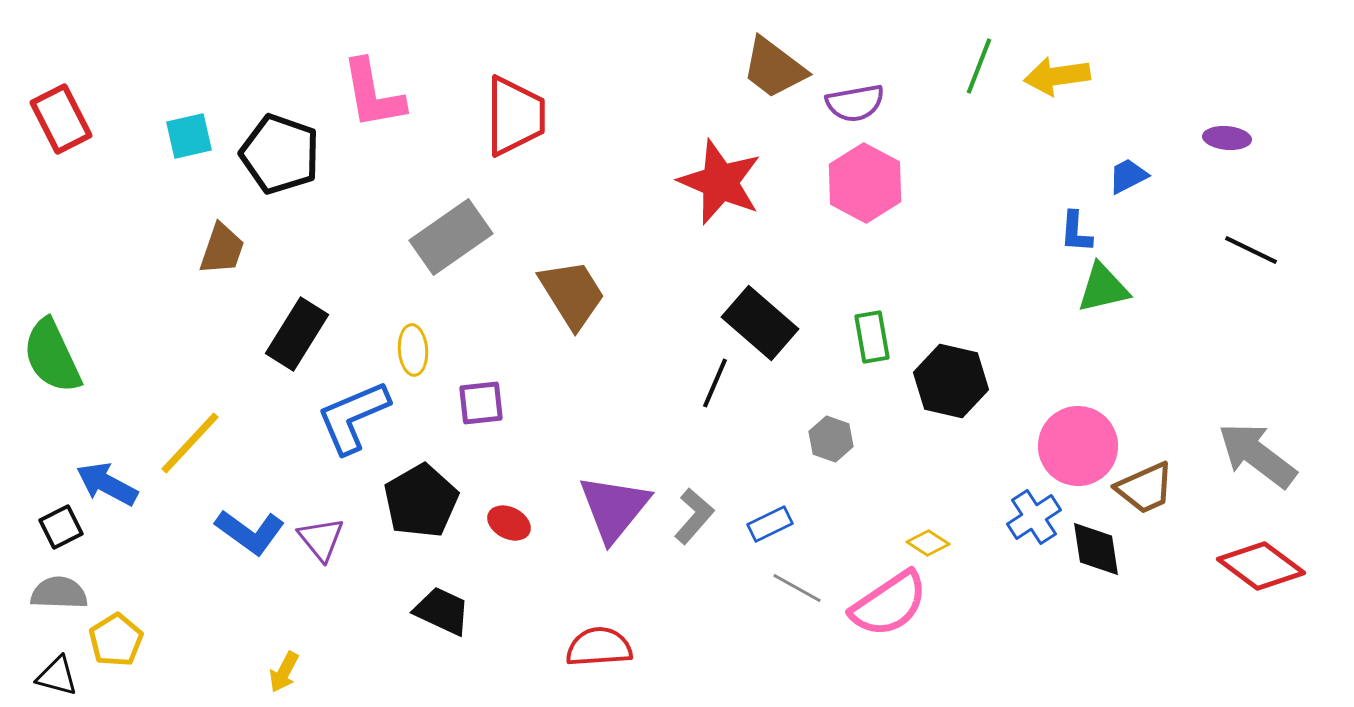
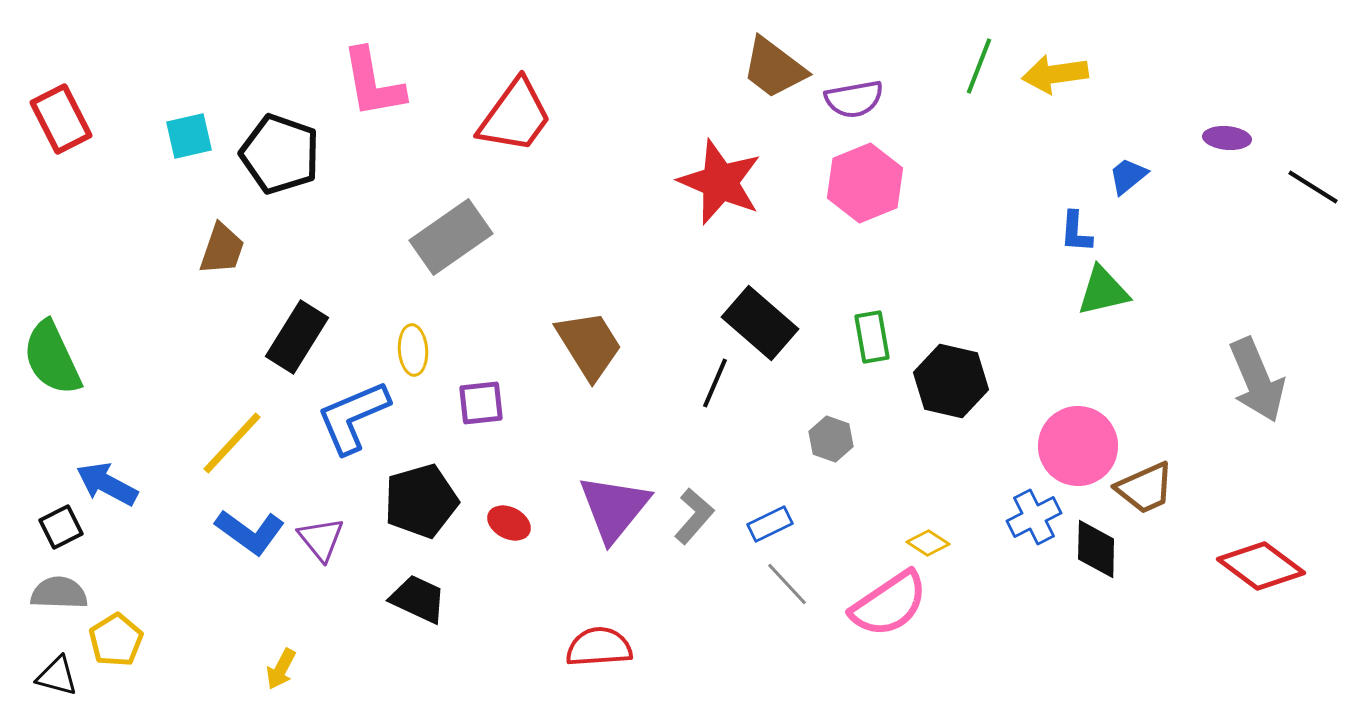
yellow arrow at (1057, 76): moved 2 px left, 2 px up
pink L-shape at (373, 94): moved 11 px up
purple semicircle at (855, 103): moved 1 px left, 4 px up
red trapezoid at (515, 116): rotated 36 degrees clockwise
blue trapezoid at (1128, 176): rotated 12 degrees counterclockwise
pink hexagon at (865, 183): rotated 10 degrees clockwise
black line at (1251, 250): moved 62 px right, 63 px up; rotated 6 degrees clockwise
green triangle at (1103, 288): moved 3 px down
brown trapezoid at (572, 294): moved 17 px right, 51 px down
black rectangle at (297, 334): moved 3 px down
green semicircle at (52, 356): moved 2 px down
yellow line at (190, 443): moved 42 px right
gray arrow at (1257, 455): moved 75 px up; rotated 150 degrees counterclockwise
black pentagon at (421, 501): rotated 14 degrees clockwise
blue cross at (1034, 517): rotated 6 degrees clockwise
black diamond at (1096, 549): rotated 10 degrees clockwise
gray line at (797, 588): moved 10 px left, 4 px up; rotated 18 degrees clockwise
black trapezoid at (442, 611): moved 24 px left, 12 px up
yellow arrow at (284, 672): moved 3 px left, 3 px up
